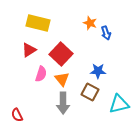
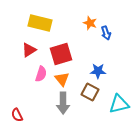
yellow rectangle: moved 2 px right
red square: rotated 30 degrees clockwise
